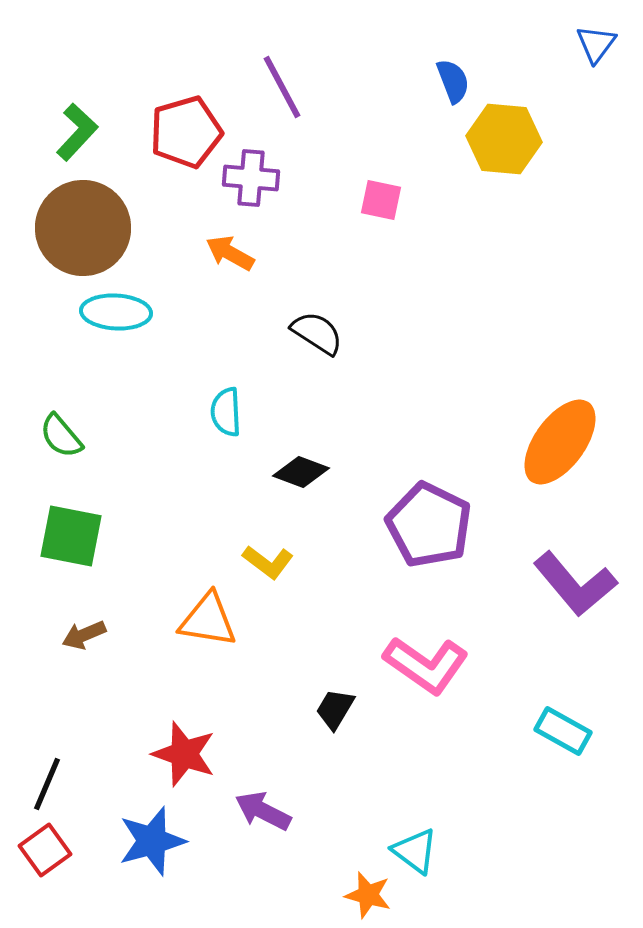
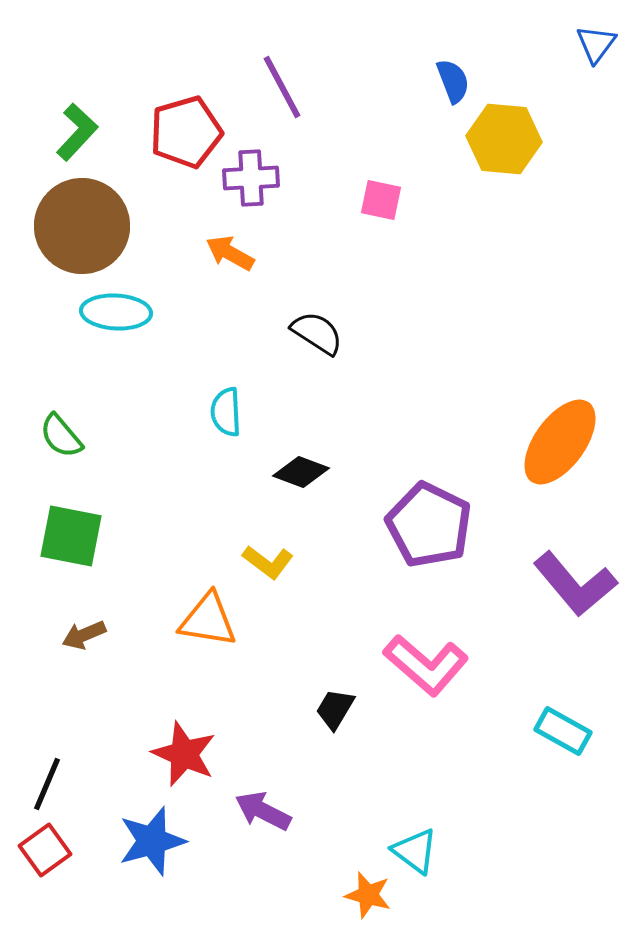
purple cross: rotated 8 degrees counterclockwise
brown circle: moved 1 px left, 2 px up
pink L-shape: rotated 6 degrees clockwise
red star: rotated 4 degrees clockwise
